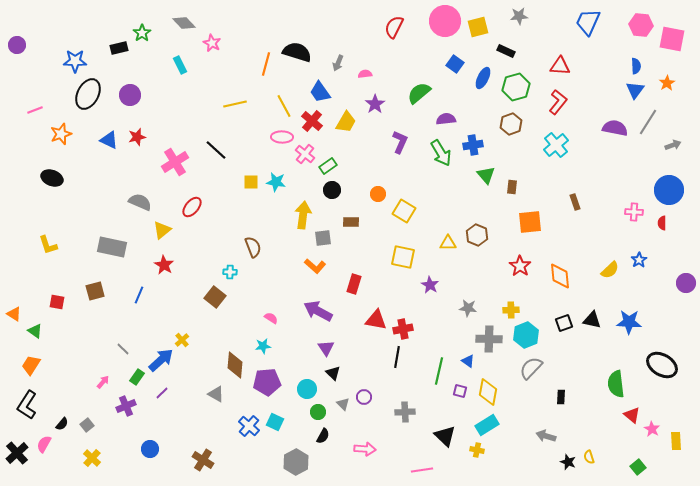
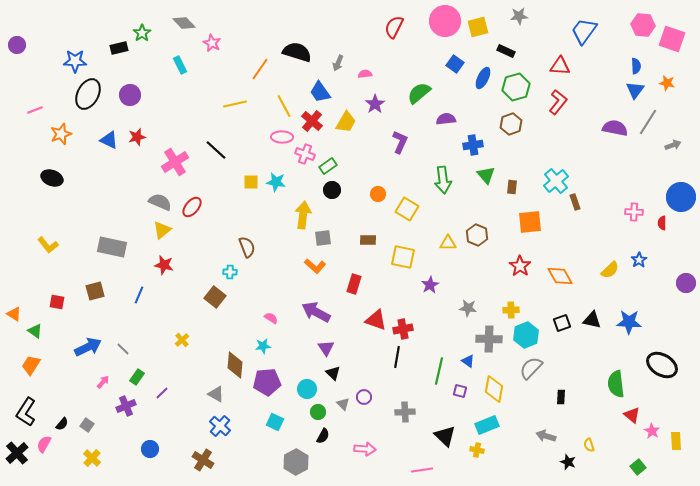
blue trapezoid at (588, 22): moved 4 px left, 9 px down; rotated 12 degrees clockwise
pink hexagon at (641, 25): moved 2 px right
pink square at (672, 39): rotated 8 degrees clockwise
orange line at (266, 64): moved 6 px left, 5 px down; rotated 20 degrees clockwise
orange star at (667, 83): rotated 28 degrees counterclockwise
cyan cross at (556, 145): moved 36 px down
green arrow at (441, 153): moved 2 px right, 27 px down; rotated 24 degrees clockwise
pink cross at (305, 154): rotated 18 degrees counterclockwise
blue circle at (669, 190): moved 12 px right, 7 px down
gray semicircle at (140, 202): moved 20 px right
yellow square at (404, 211): moved 3 px right, 2 px up
brown rectangle at (351, 222): moved 17 px right, 18 px down
yellow L-shape at (48, 245): rotated 20 degrees counterclockwise
brown semicircle at (253, 247): moved 6 px left
red star at (164, 265): rotated 18 degrees counterclockwise
orange diamond at (560, 276): rotated 24 degrees counterclockwise
purple star at (430, 285): rotated 12 degrees clockwise
purple arrow at (318, 311): moved 2 px left, 1 px down
red triangle at (376, 320): rotated 10 degrees clockwise
black square at (564, 323): moved 2 px left
blue arrow at (161, 360): moved 73 px left, 13 px up; rotated 16 degrees clockwise
yellow diamond at (488, 392): moved 6 px right, 3 px up
black L-shape at (27, 405): moved 1 px left, 7 px down
gray square at (87, 425): rotated 16 degrees counterclockwise
cyan rectangle at (487, 425): rotated 10 degrees clockwise
blue cross at (249, 426): moved 29 px left
pink star at (652, 429): moved 2 px down
yellow semicircle at (589, 457): moved 12 px up
